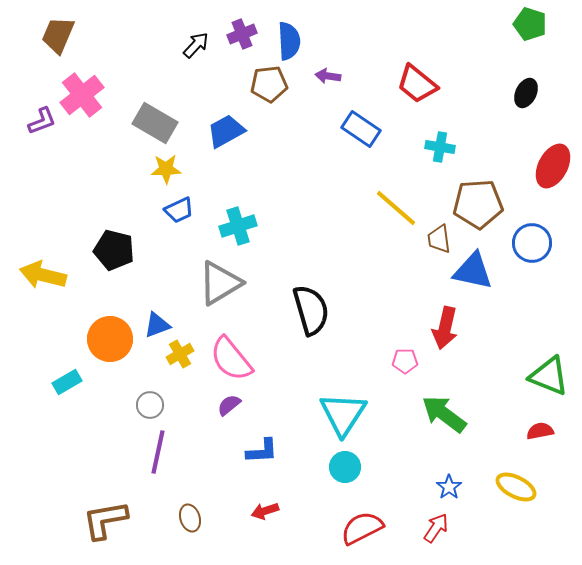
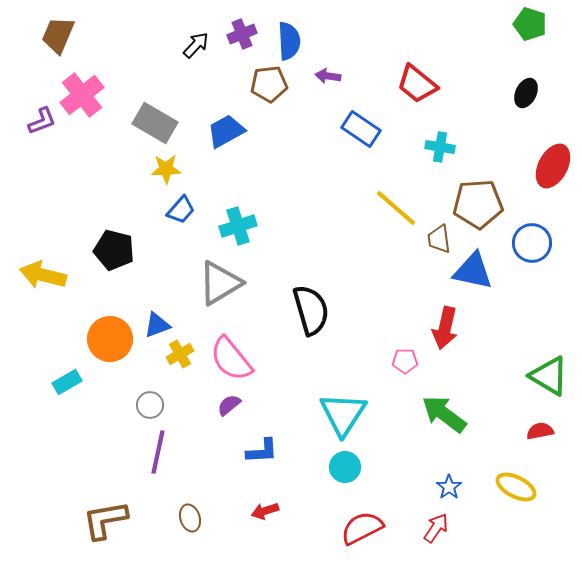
blue trapezoid at (179, 210): moved 2 px right; rotated 24 degrees counterclockwise
green triangle at (549, 376): rotated 9 degrees clockwise
